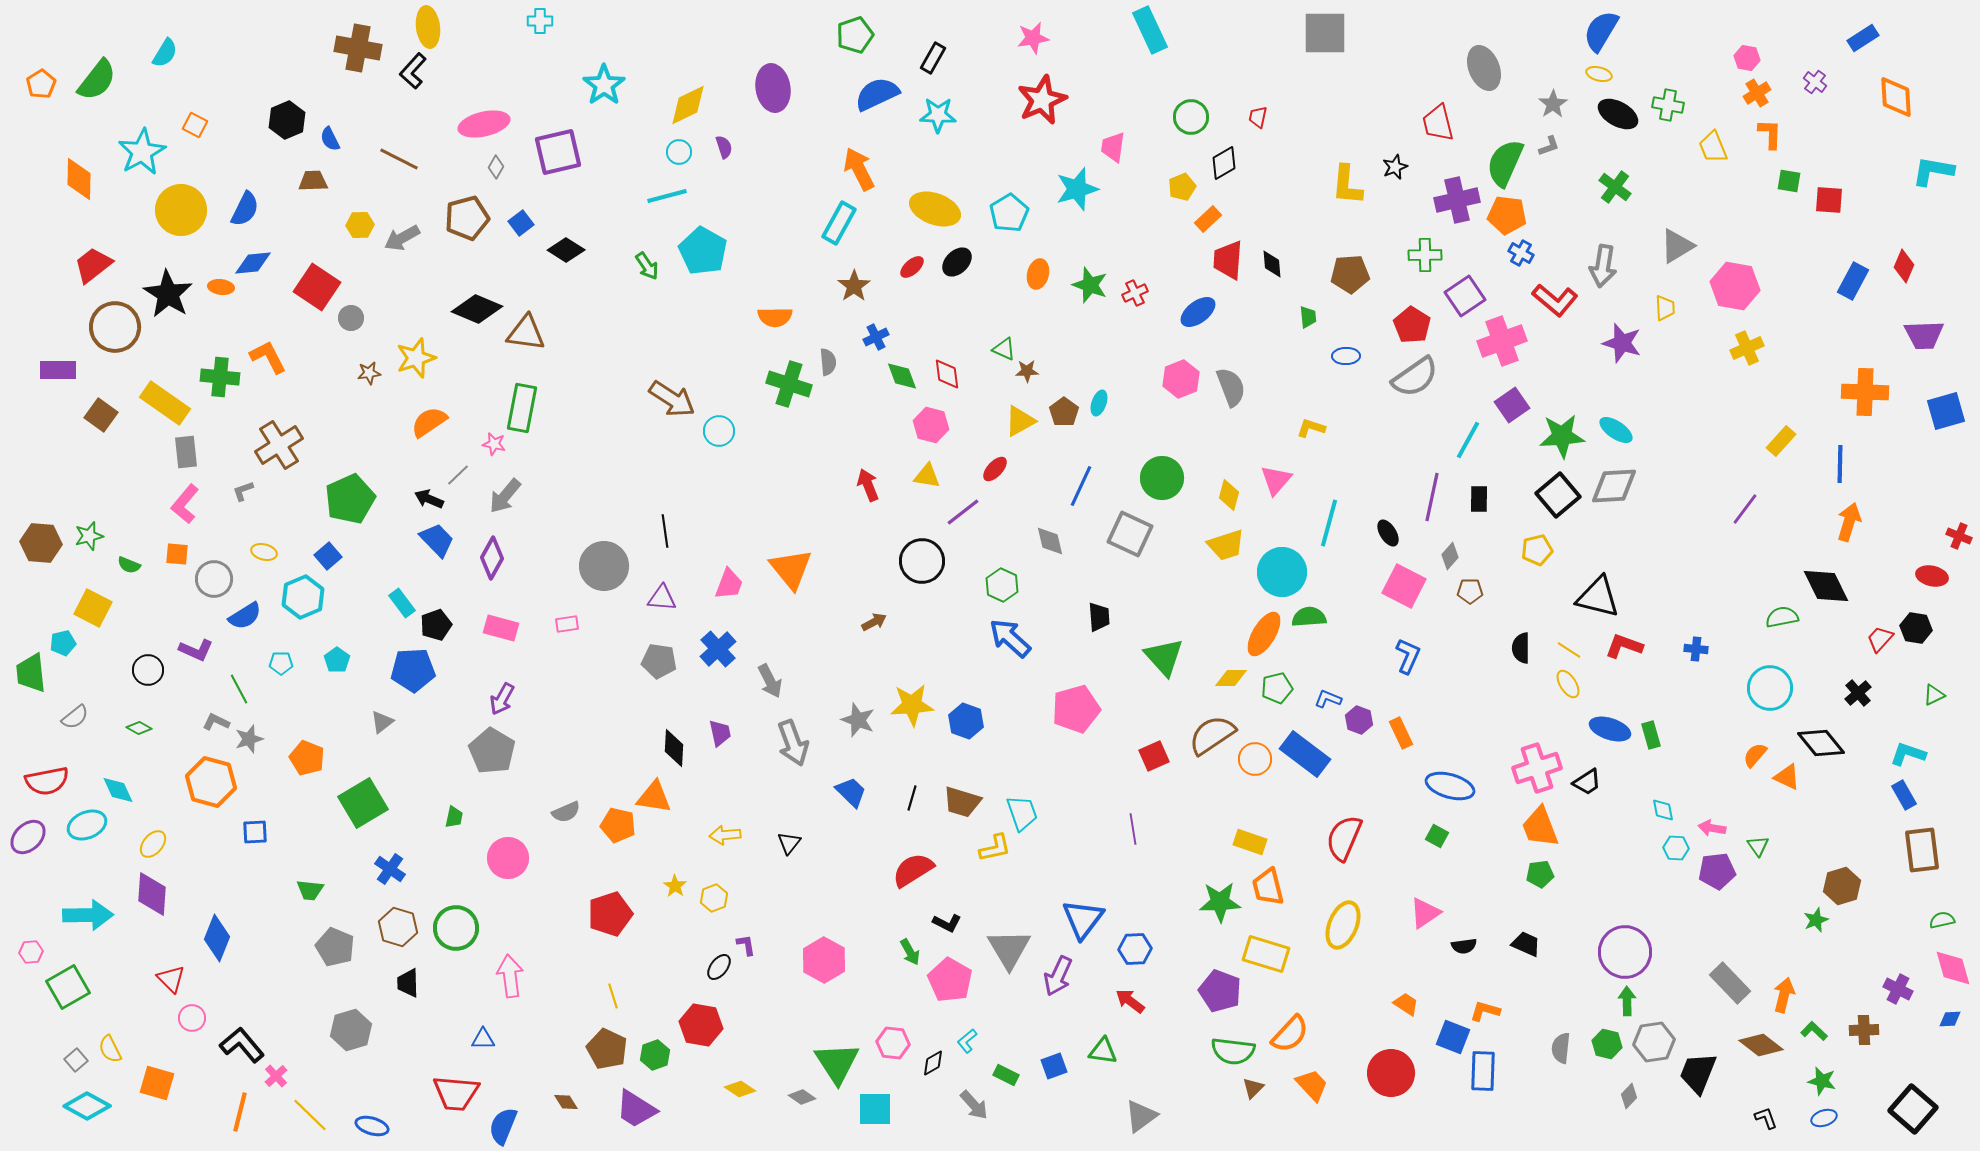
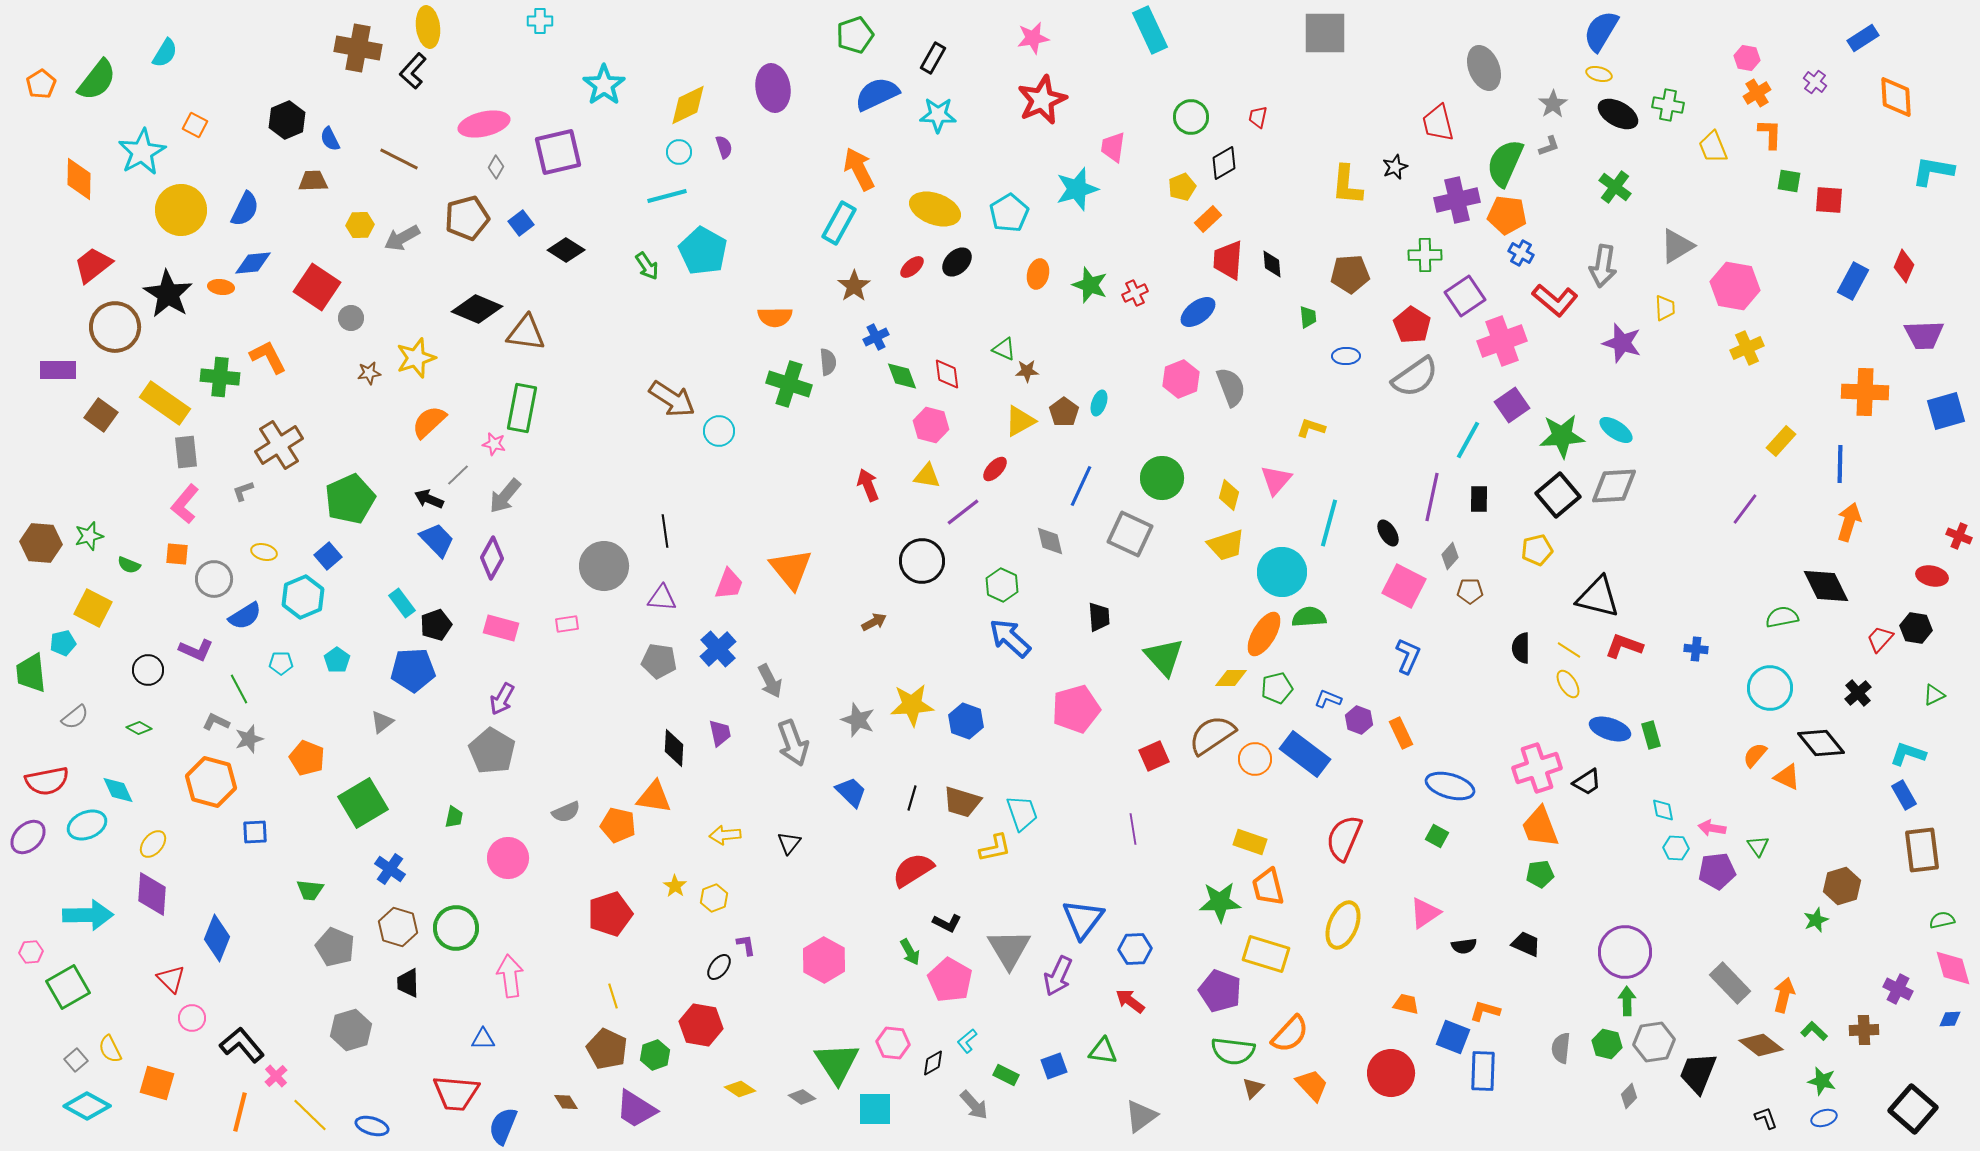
orange semicircle at (429, 422): rotated 9 degrees counterclockwise
orange trapezoid at (1406, 1004): rotated 20 degrees counterclockwise
